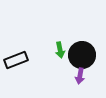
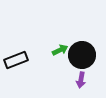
green arrow: rotated 105 degrees counterclockwise
purple arrow: moved 1 px right, 4 px down
